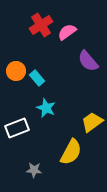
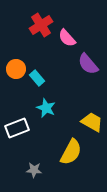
pink semicircle: moved 6 px down; rotated 96 degrees counterclockwise
purple semicircle: moved 3 px down
orange circle: moved 2 px up
yellow trapezoid: rotated 65 degrees clockwise
